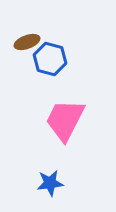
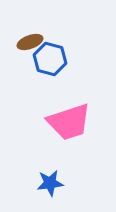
brown ellipse: moved 3 px right
pink trapezoid: moved 4 px right, 2 px down; rotated 135 degrees counterclockwise
